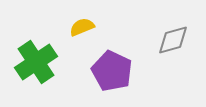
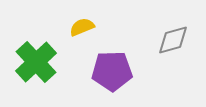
green cross: rotated 9 degrees counterclockwise
purple pentagon: rotated 27 degrees counterclockwise
